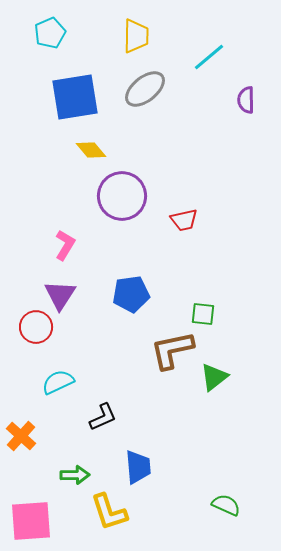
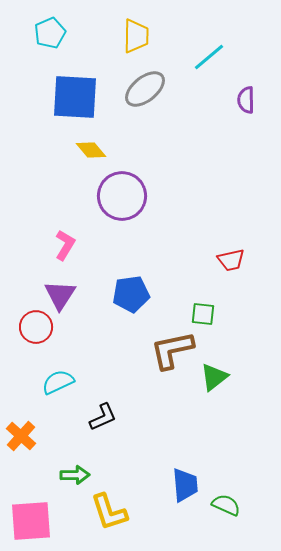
blue square: rotated 12 degrees clockwise
red trapezoid: moved 47 px right, 40 px down
blue trapezoid: moved 47 px right, 18 px down
